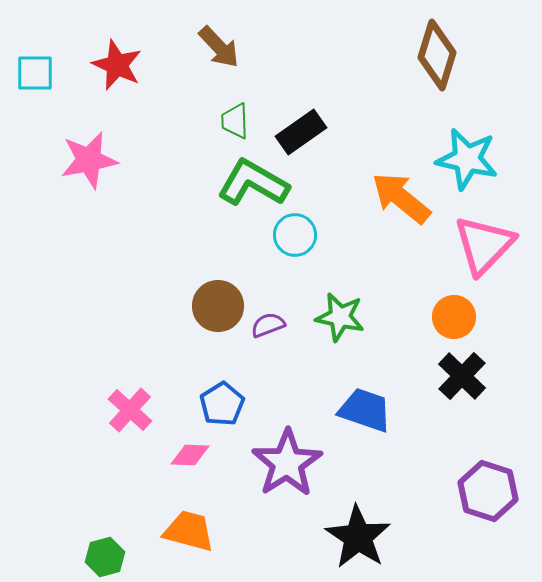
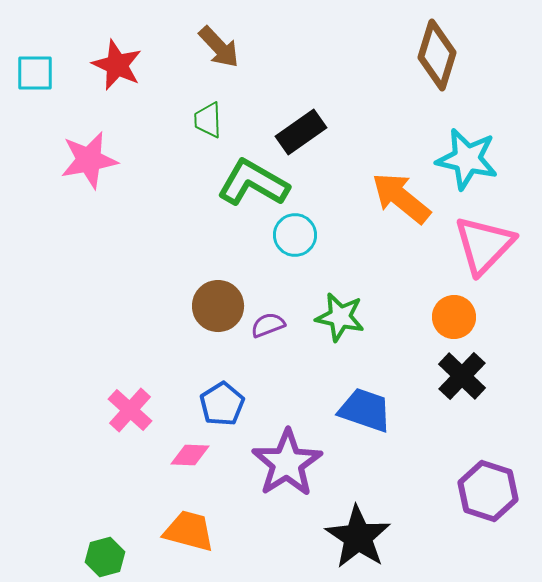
green trapezoid: moved 27 px left, 1 px up
